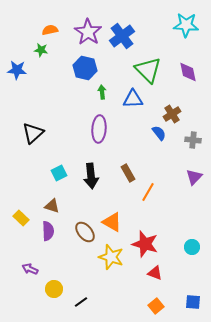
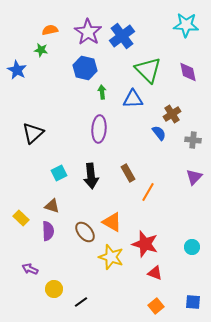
blue star: rotated 24 degrees clockwise
